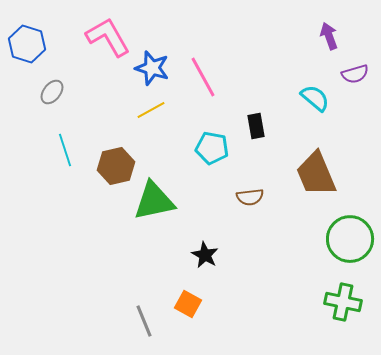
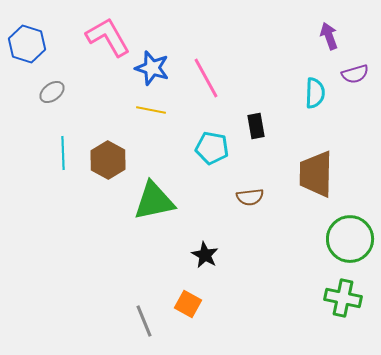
pink line: moved 3 px right, 1 px down
gray ellipse: rotated 15 degrees clockwise
cyan semicircle: moved 5 px up; rotated 52 degrees clockwise
yellow line: rotated 40 degrees clockwise
cyan line: moved 2 px left, 3 px down; rotated 16 degrees clockwise
brown hexagon: moved 8 px left, 6 px up; rotated 18 degrees counterclockwise
brown trapezoid: rotated 24 degrees clockwise
green cross: moved 4 px up
